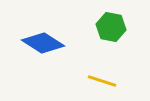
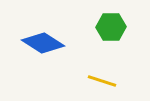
green hexagon: rotated 12 degrees counterclockwise
